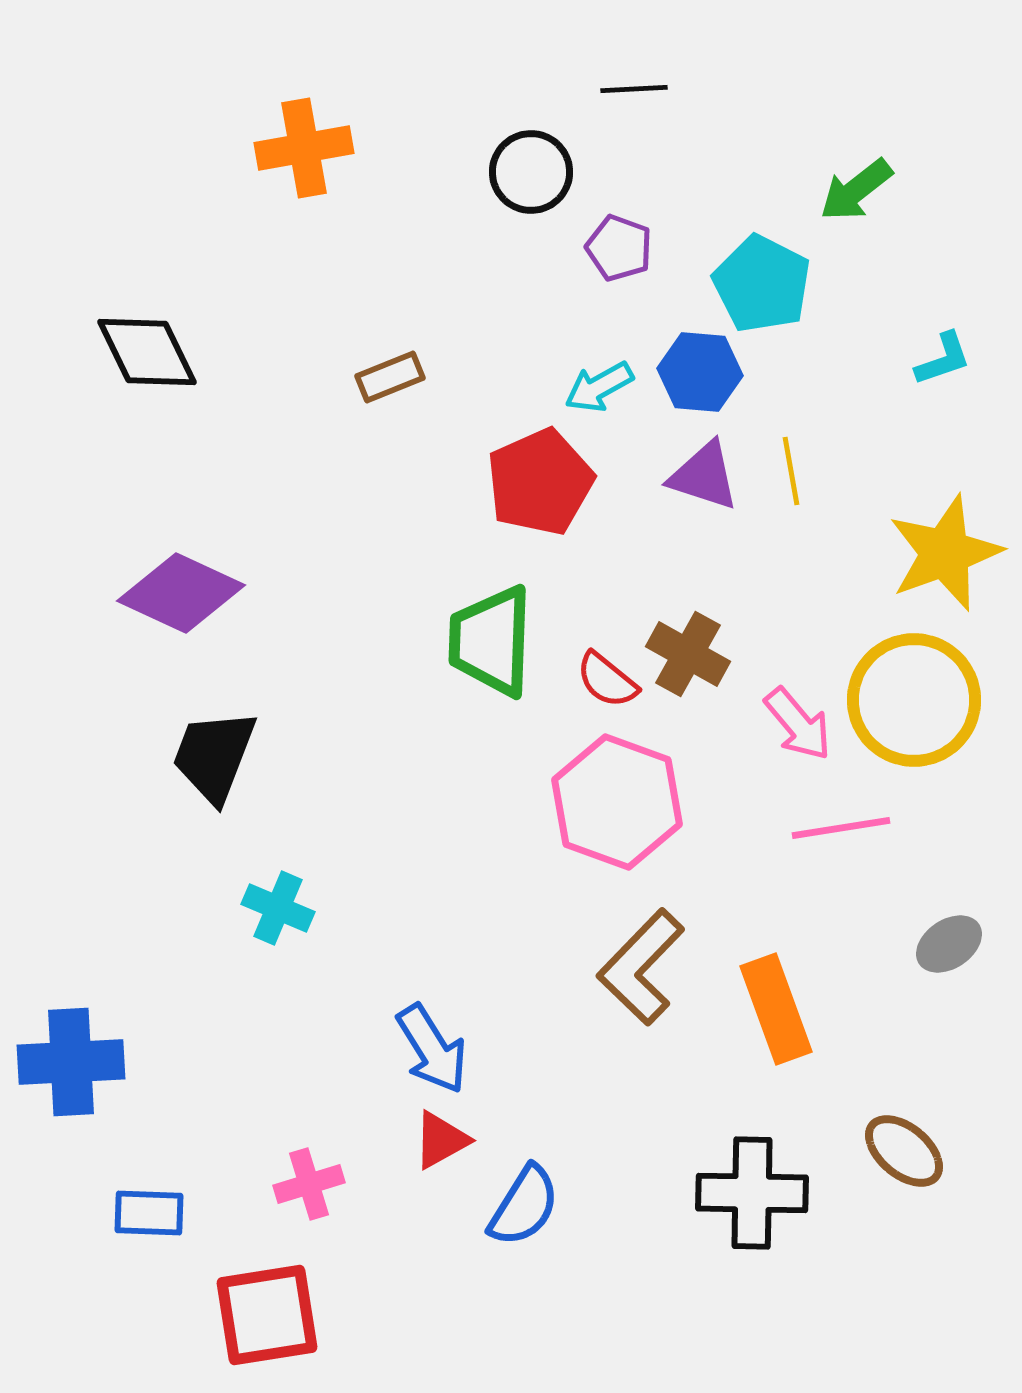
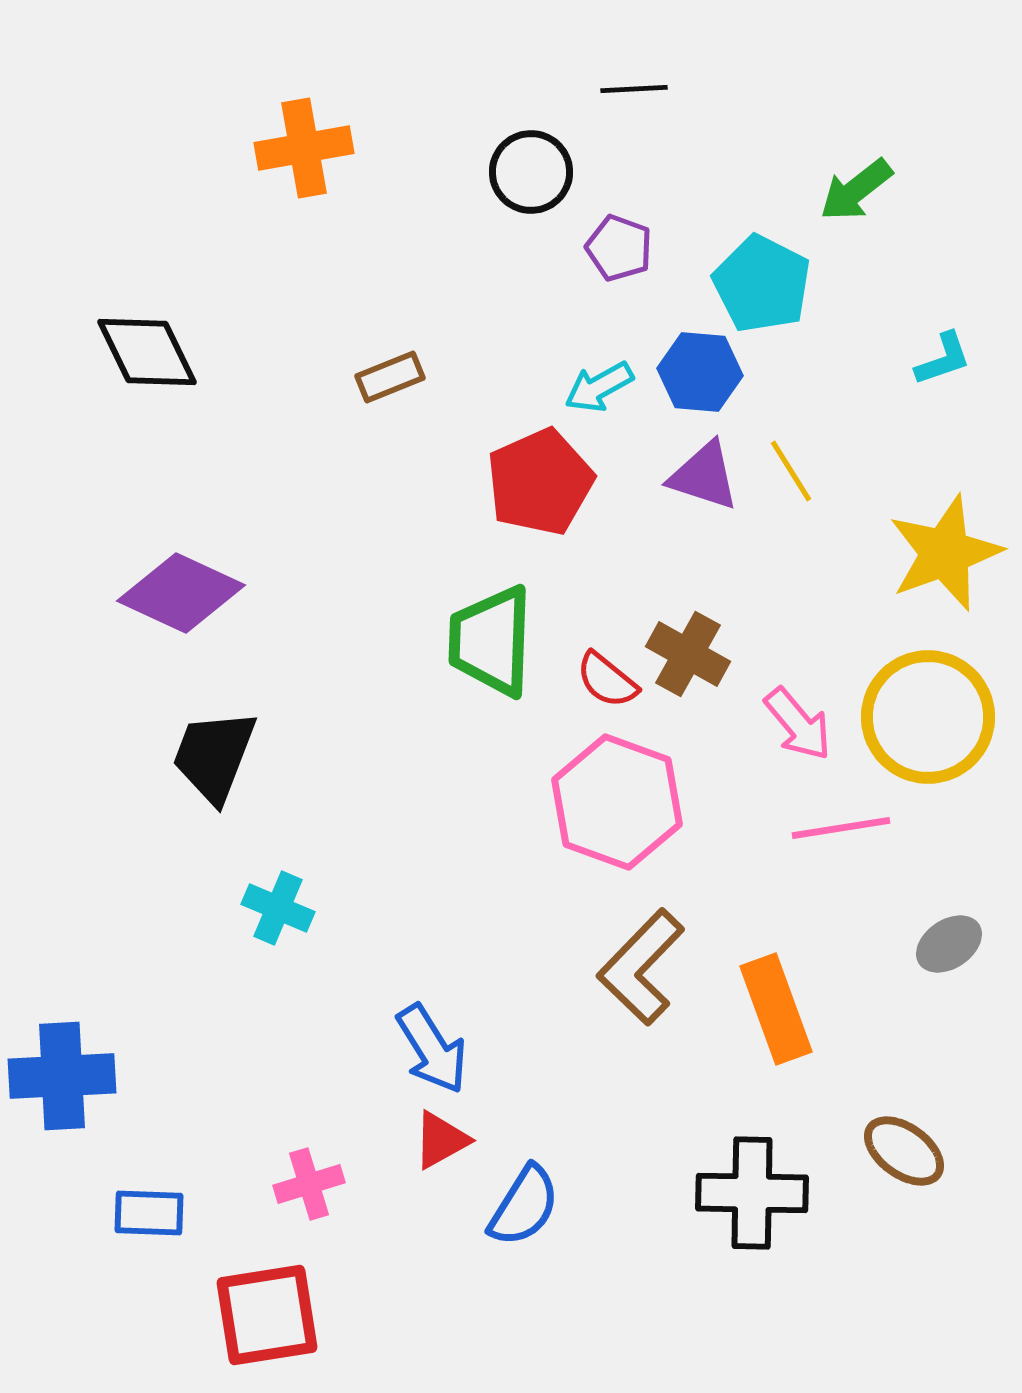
yellow line: rotated 22 degrees counterclockwise
yellow circle: moved 14 px right, 17 px down
blue cross: moved 9 px left, 14 px down
brown ellipse: rotated 4 degrees counterclockwise
